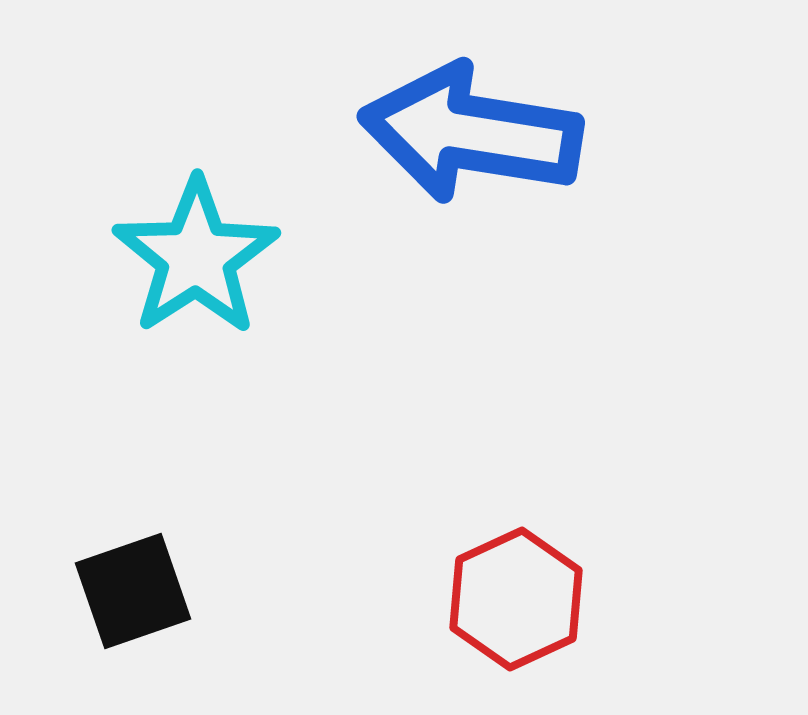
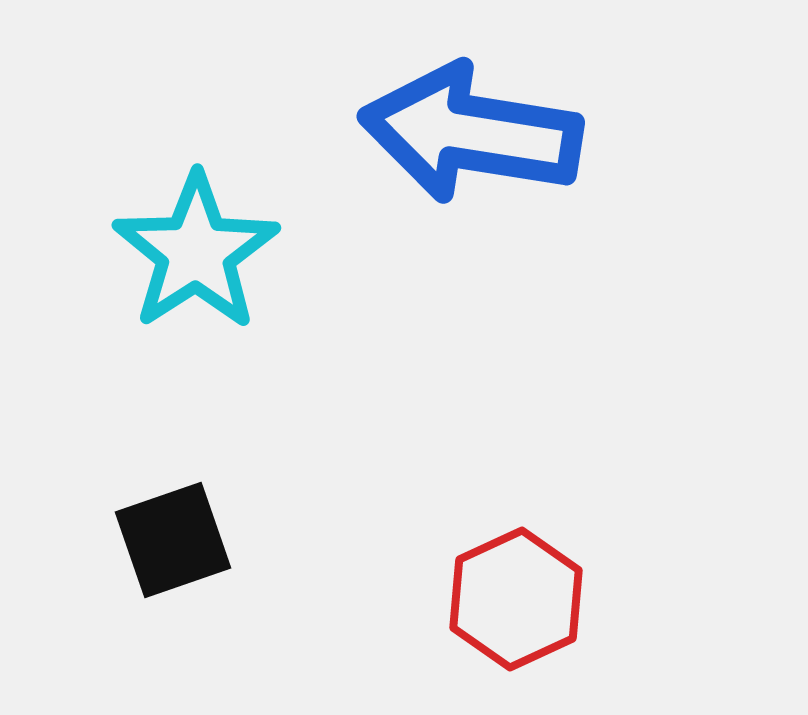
cyan star: moved 5 px up
black square: moved 40 px right, 51 px up
